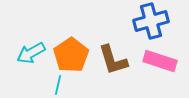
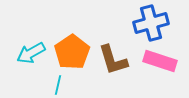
blue cross: moved 2 px down
orange pentagon: moved 1 px right, 3 px up
